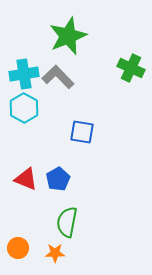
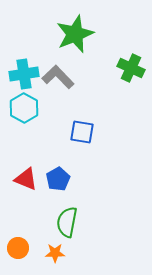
green star: moved 7 px right, 2 px up
